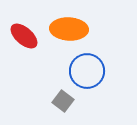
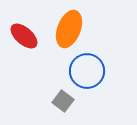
orange ellipse: rotated 72 degrees counterclockwise
